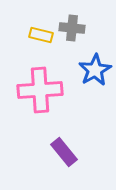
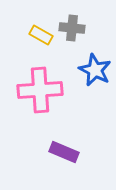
yellow rectangle: rotated 15 degrees clockwise
blue star: rotated 16 degrees counterclockwise
purple rectangle: rotated 28 degrees counterclockwise
